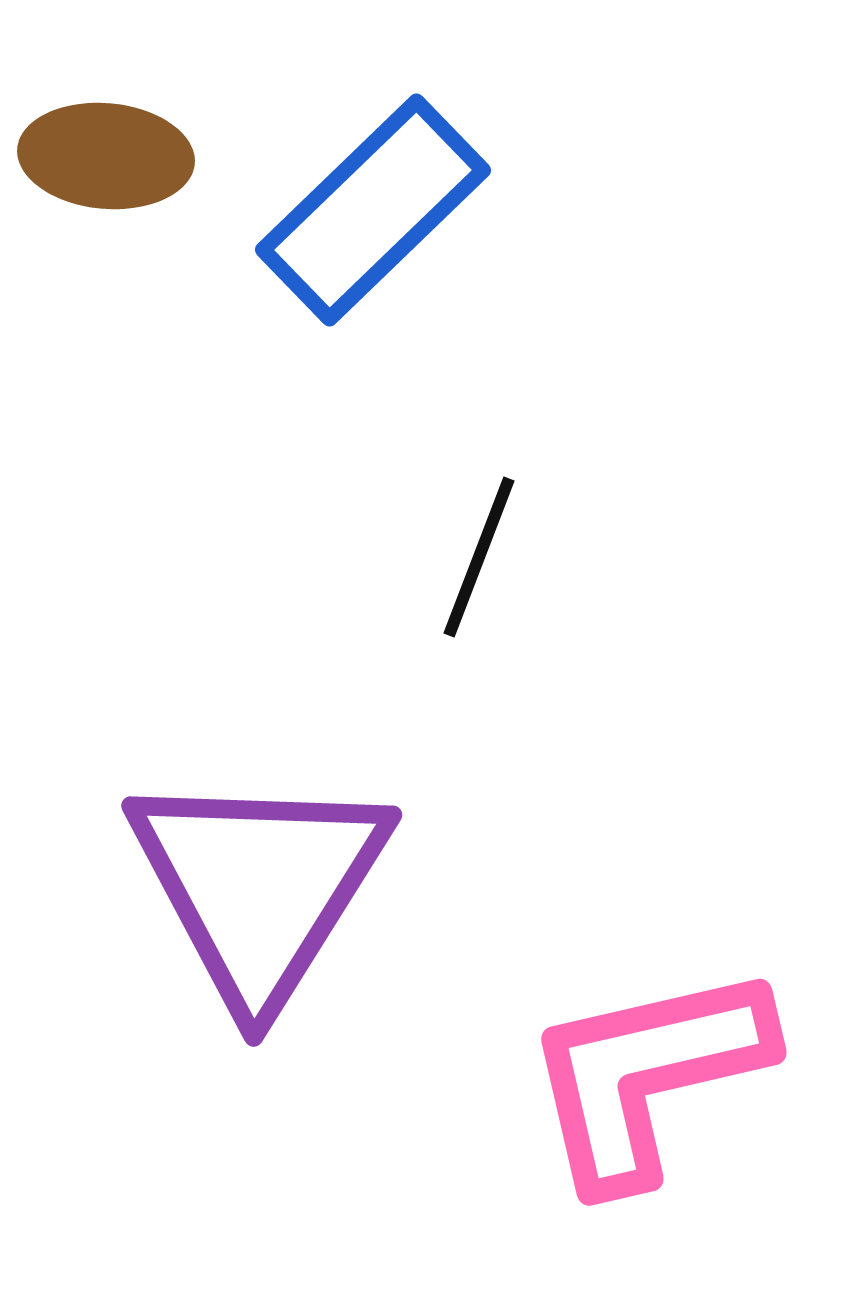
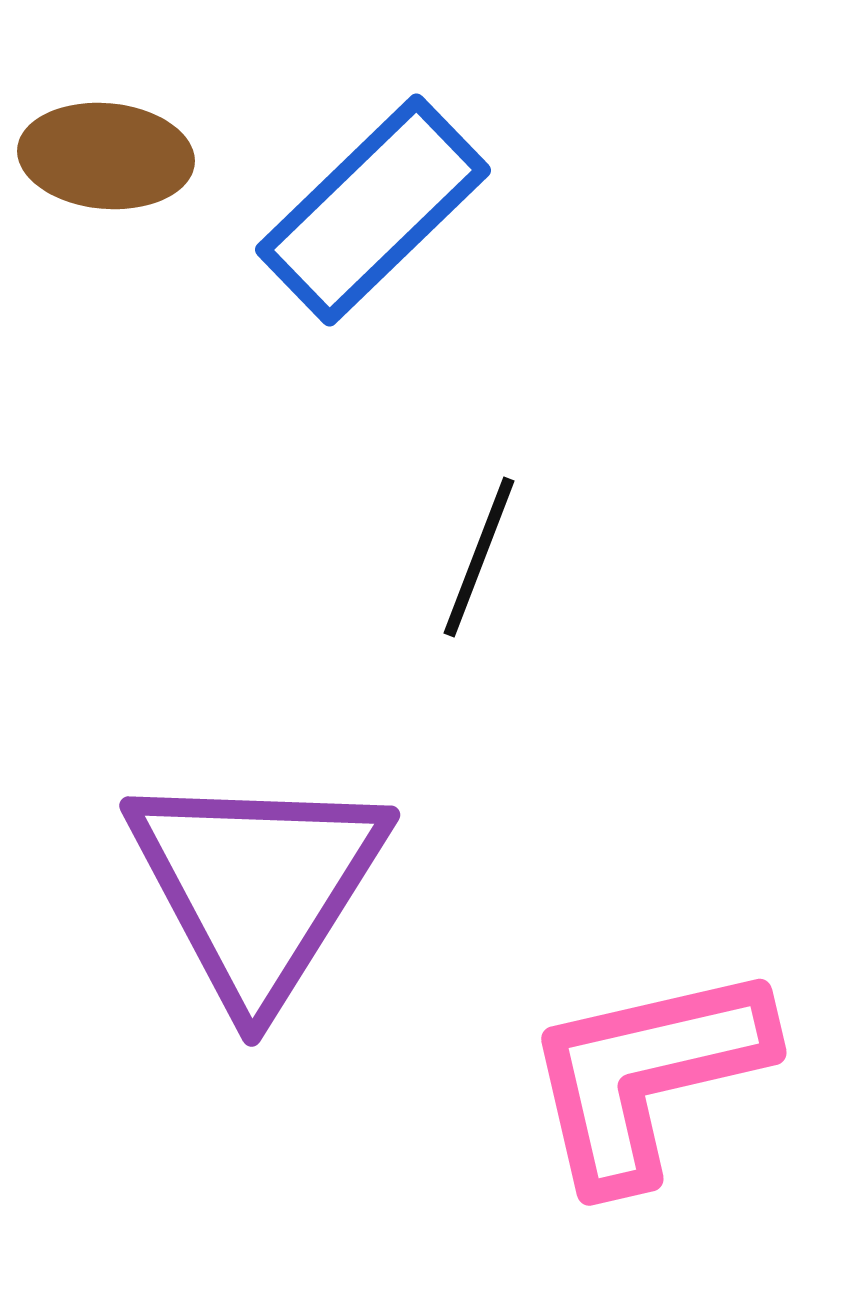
purple triangle: moved 2 px left
